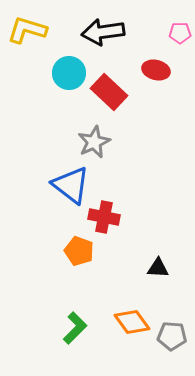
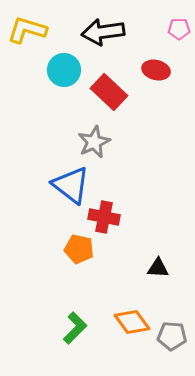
pink pentagon: moved 1 px left, 4 px up
cyan circle: moved 5 px left, 3 px up
orange pentagon: moved 2 px up; rotated 8 degrees counterclockwise
